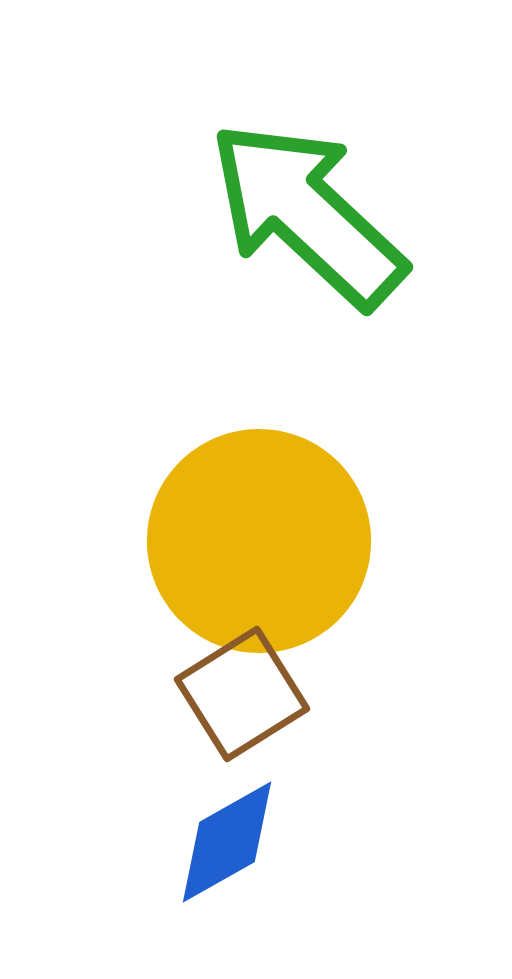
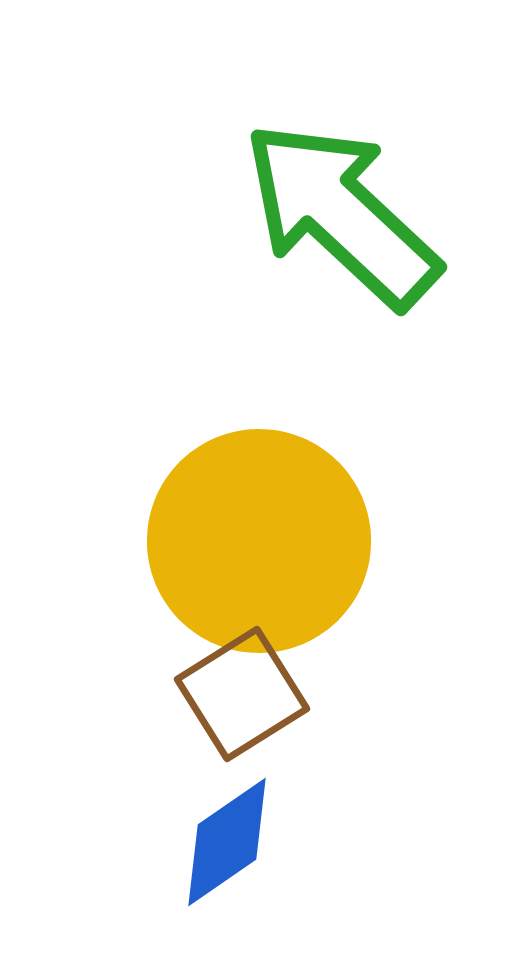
green arrow: moved 34 px right
blue diamond: rotated 5 degrees counterclockwise
